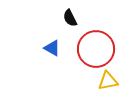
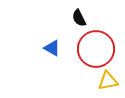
black semicircle: moved 9 px right
